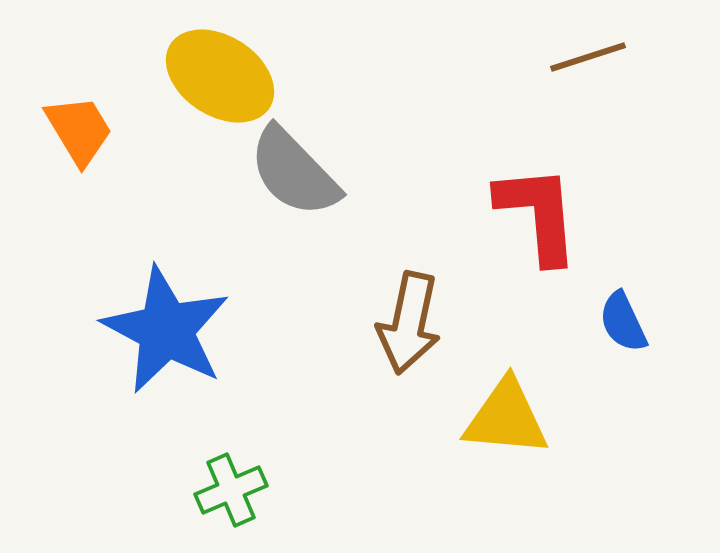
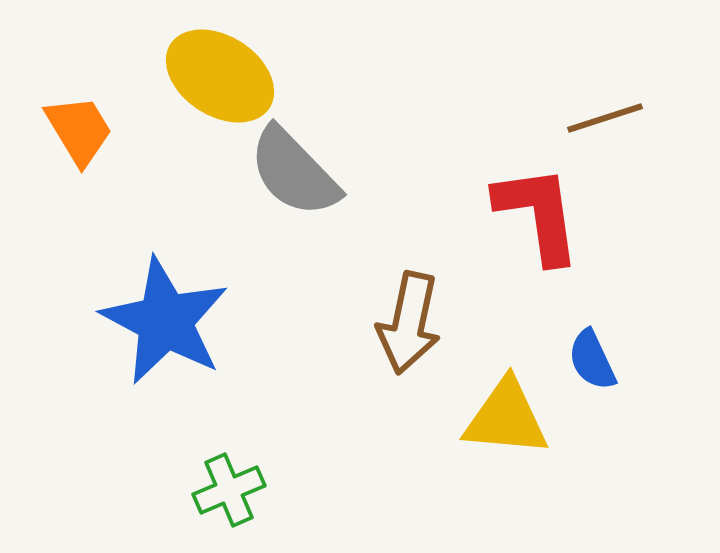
brown line: moved 17 px right, 61 px down
red L-shape: rotated 3 degrees counterclockwise
blue semicircle: moved 31 px left, 38 px down
blue star: moved 1 px left, 9 px up
green cross: moved 2 px left
